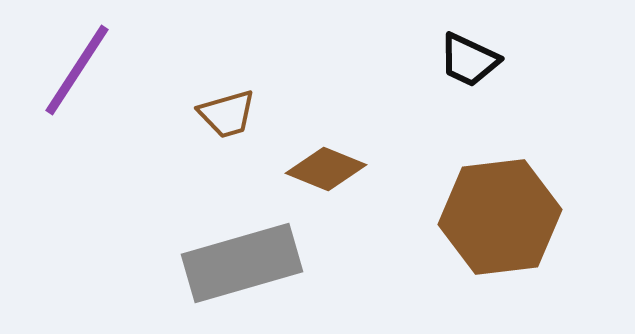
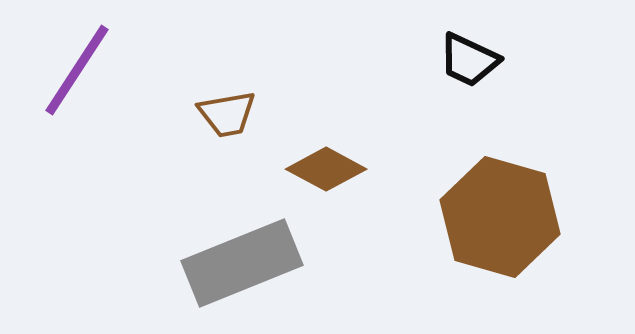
brown trapezoid: rotated 6 degrees clockwise
brown diamond: rotated 6 degrees clockwise
brown hexagon: rotated 23 degrees clockwise
gray rectangle: rotated 6 degrees counterclockwise
